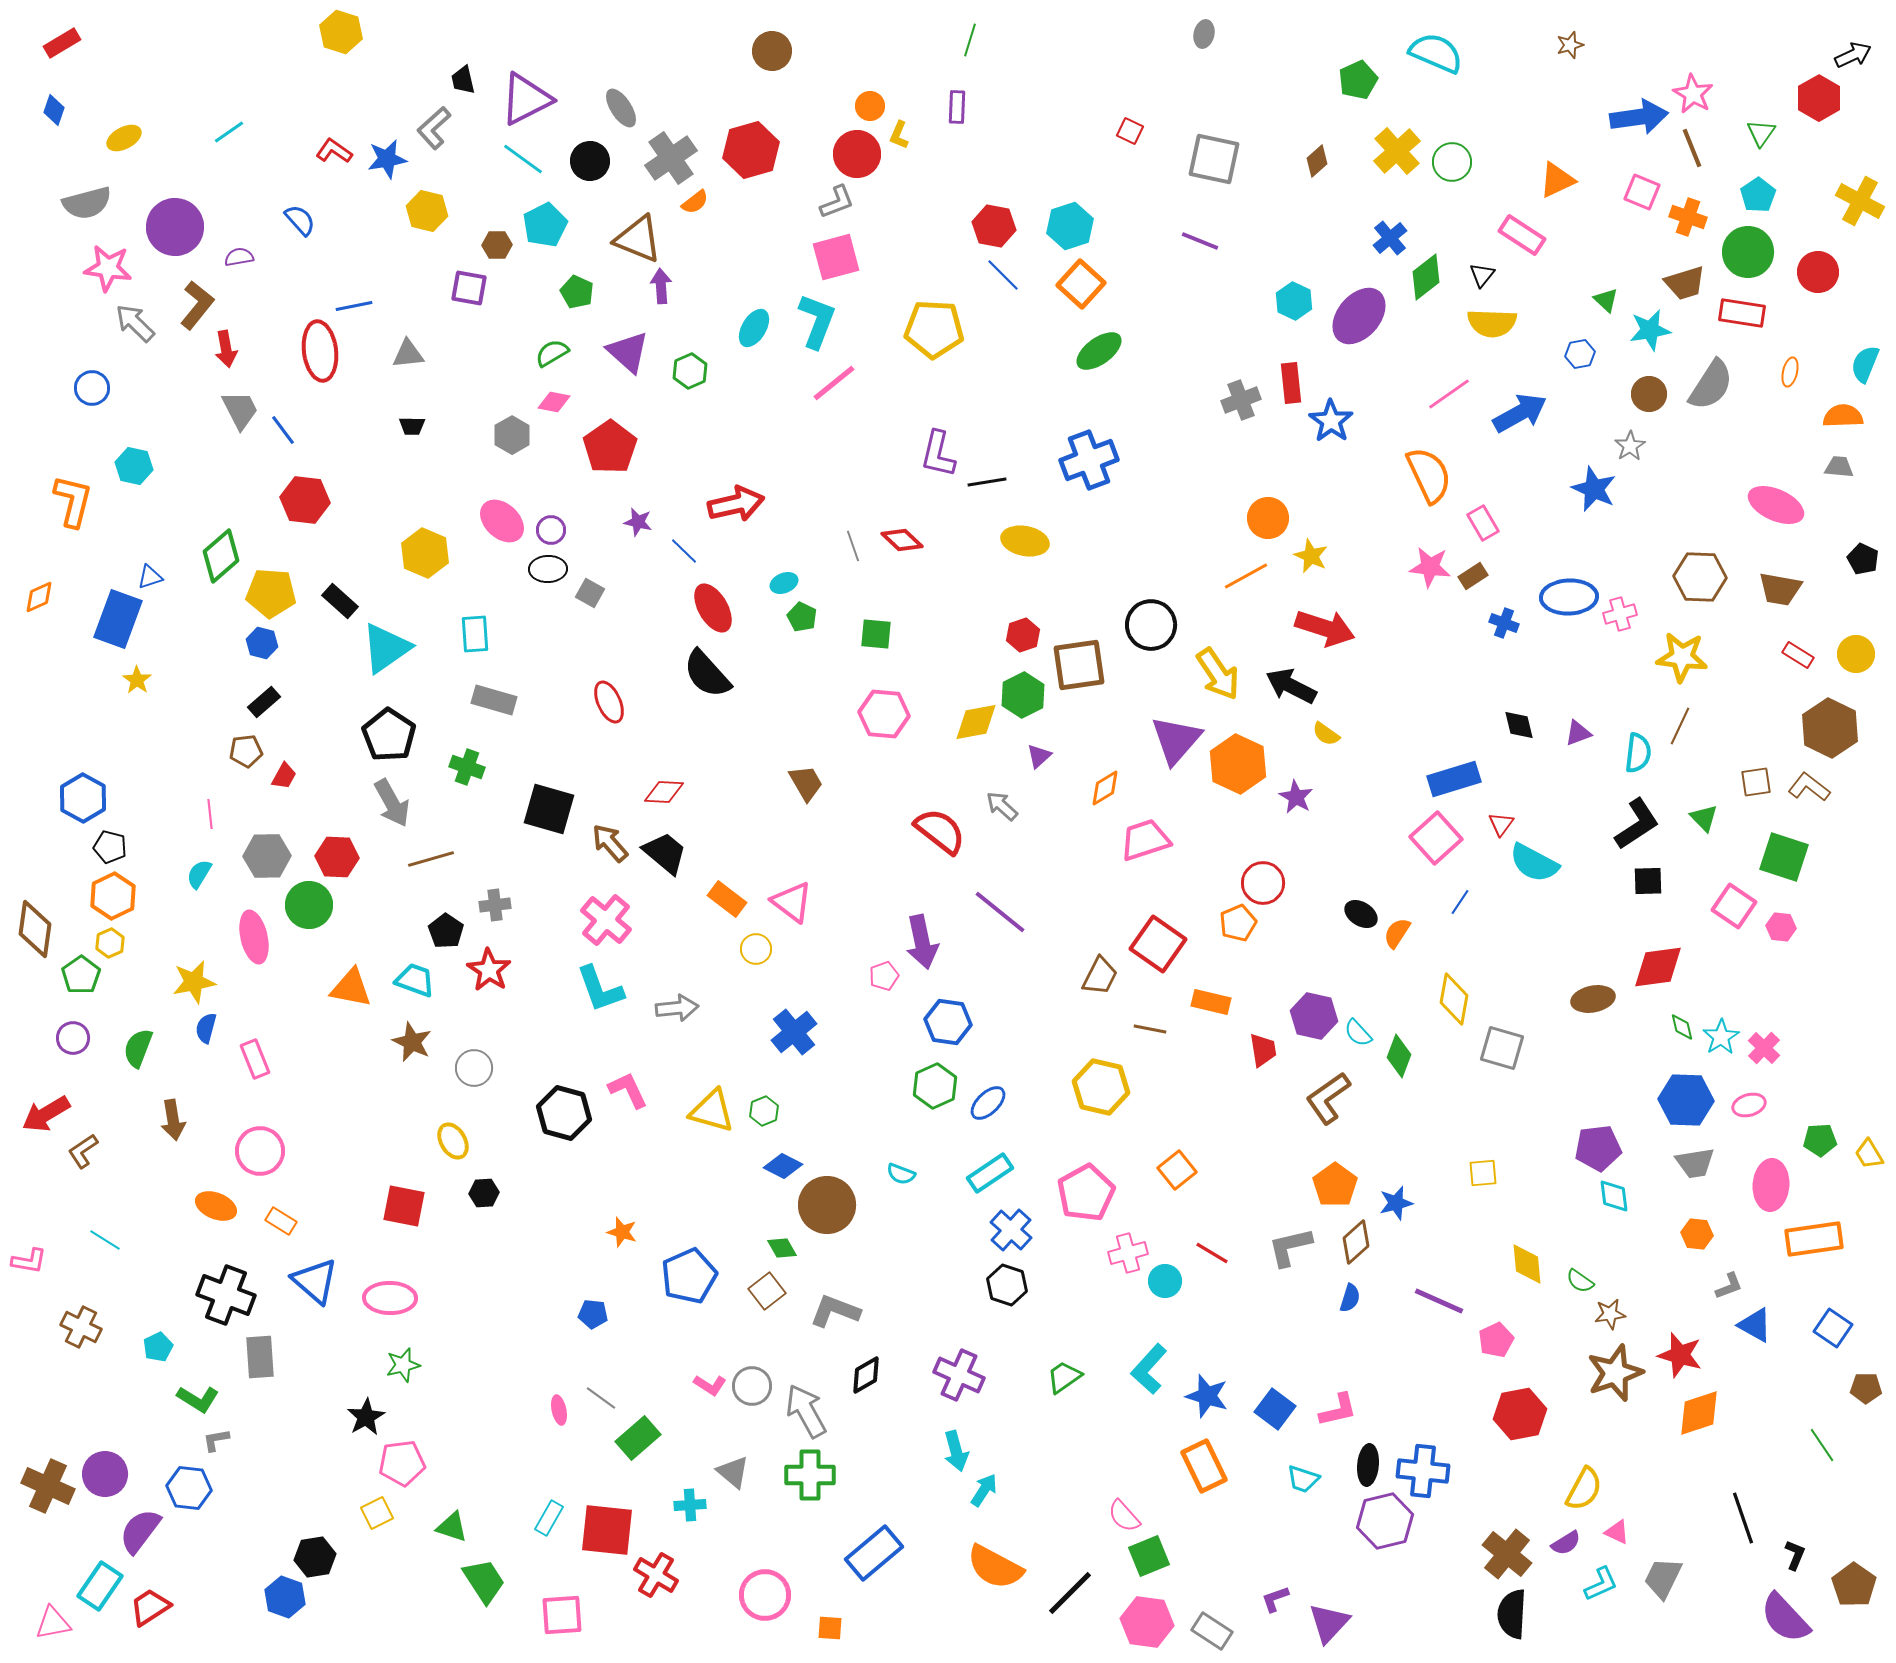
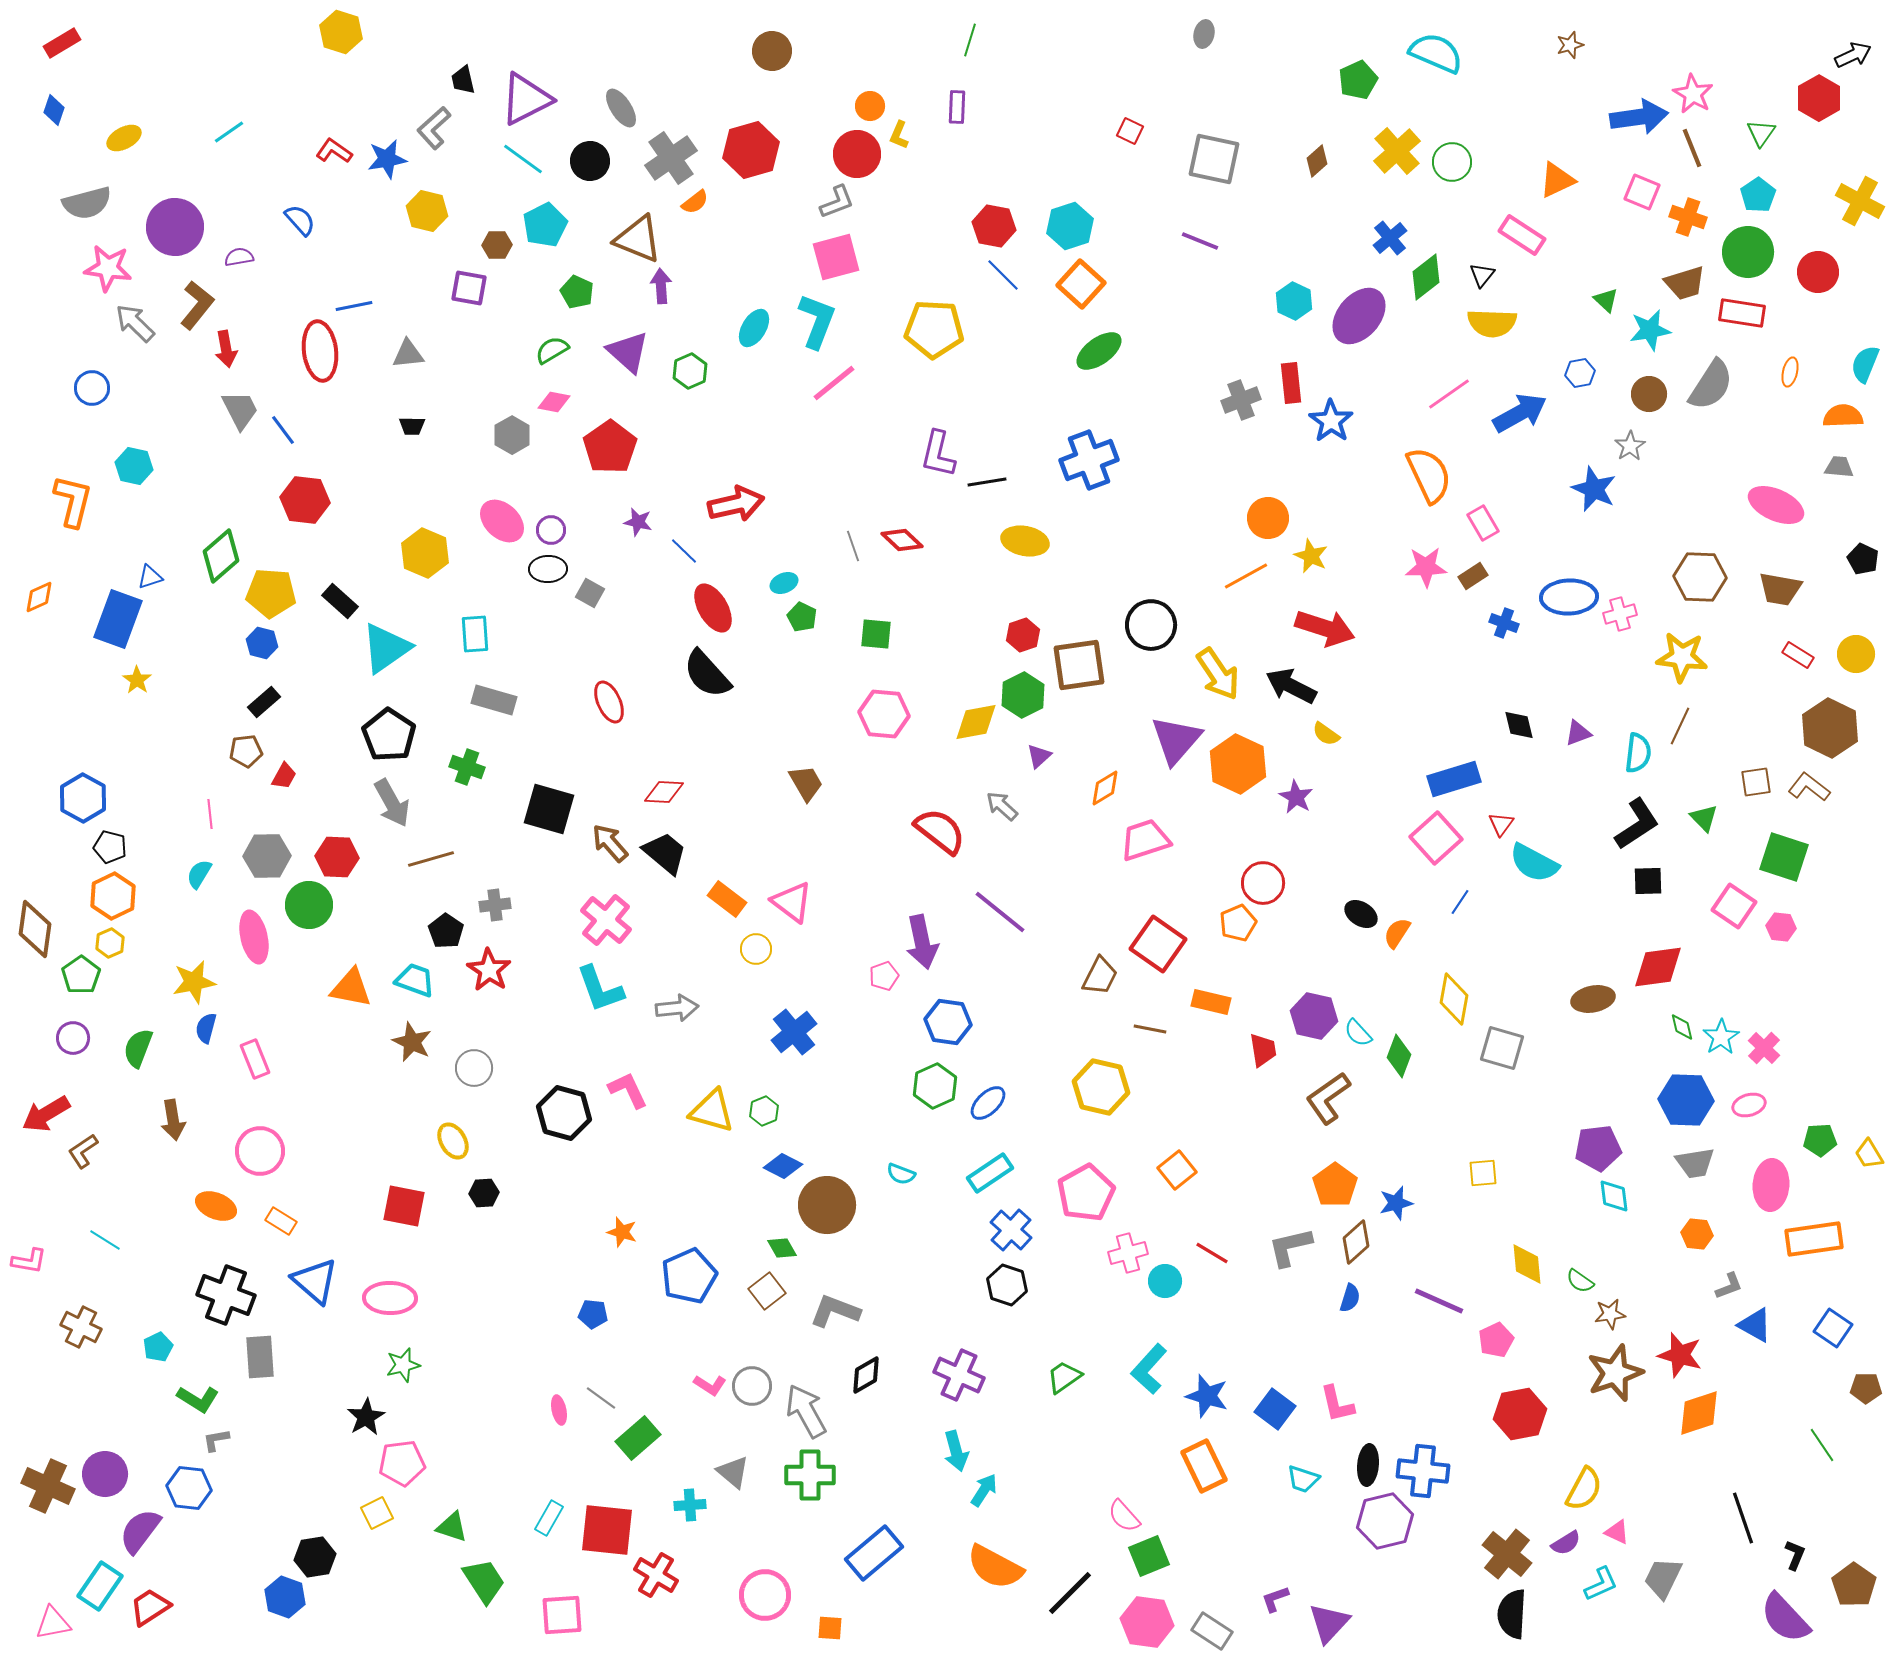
green semicircle at (552, 353): moved 3 px up
blue hexagon at (1580, 354): moved 19 px down
pink star at (1430, 567): moved 4 px left; rotated 9 degrees counterclockwise
pink L-shape at (1338, 1410): moved 1 px left, 6 px up; rotated 90 degrees clockwise
